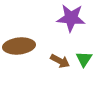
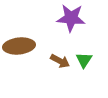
green triangle: moved 1 px down
